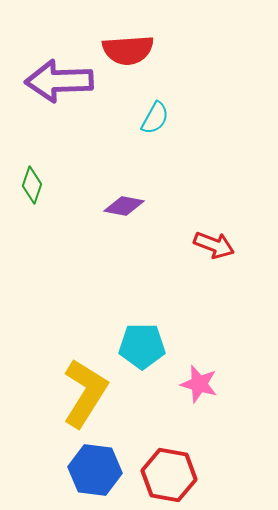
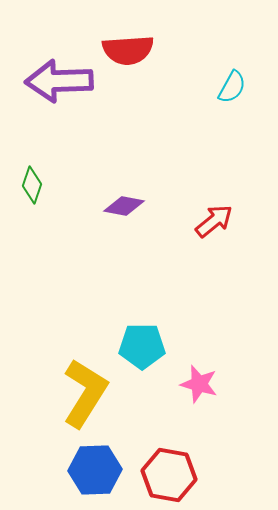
cyan semicircle: moved 77 px right, 31 px up
red arrow: moved 24 px up; rotated 60 degrees counterclockwise
blue hexagon: rotated 9 degrees counterclockwise
